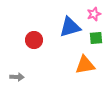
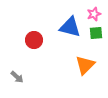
blue triangle: rotated 30 degrees clockwise
green square: moved 5 px up
orange triangle: rotated 35 degrees counterclockwise
gray arrow: rotated 40 degrees clockwise
